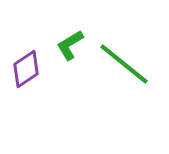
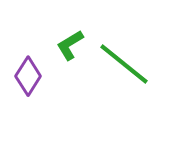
purple diamond: moved 2 px right, 7 px down; rotated 24 degrees counterclockwise
